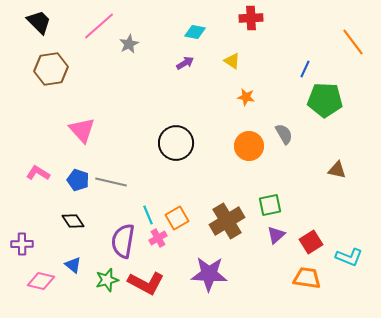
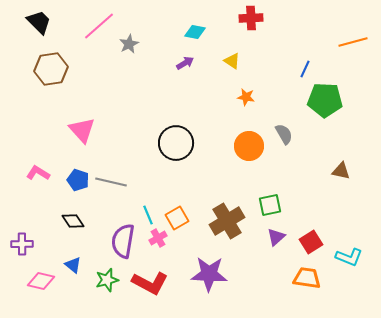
orange line: rotated 68 degrees counterclockwise
brown triangle: moved 4 px right, 1 px down
purple triangle: moved 2 px down
red L-shape: moved 4 px right
